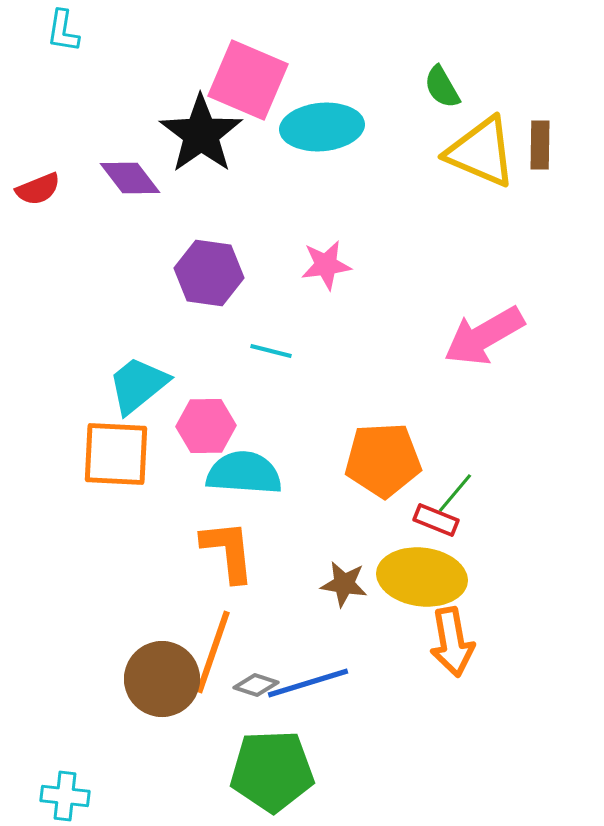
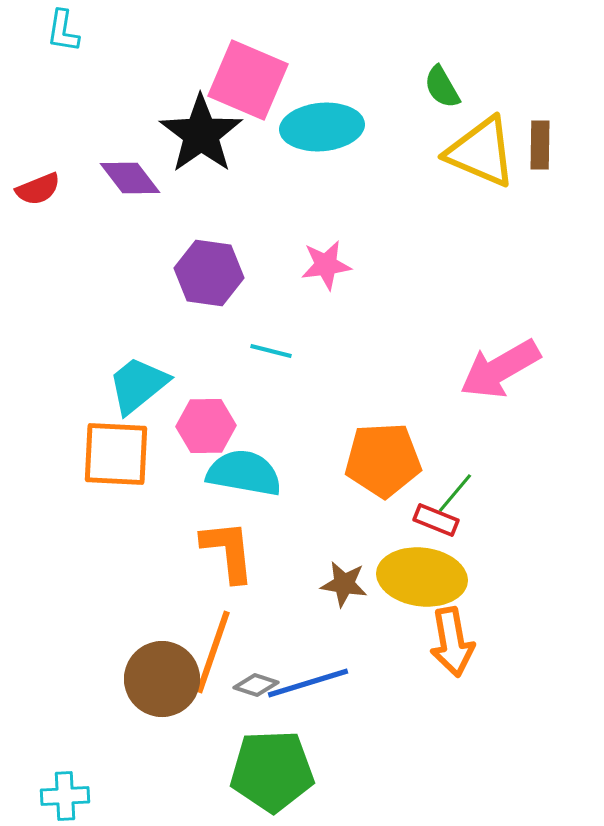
pink arrow: moved 16 px right, 33 px down
cyan semicircle: rotated 6 degrees clockwise
cyan cross: rotated 9 degrees counterclockwise
